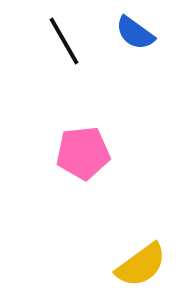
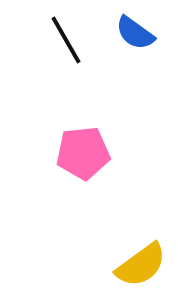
black line: moved 2 px right, 1 px up
